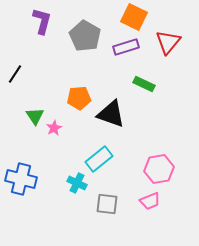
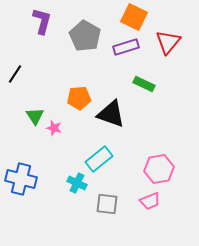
pink star: rotated 28 degrees counterclockwise
